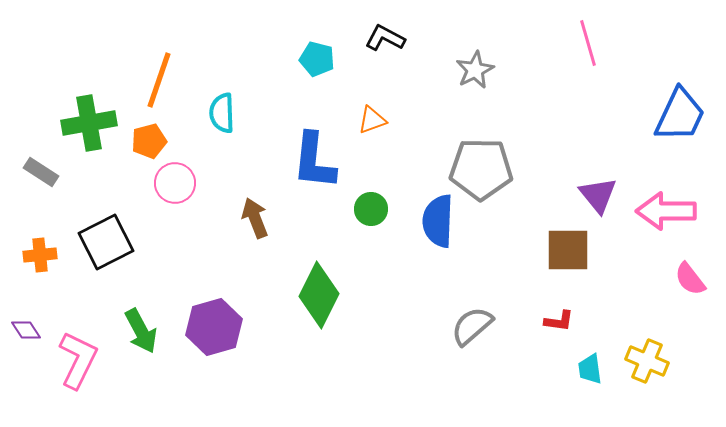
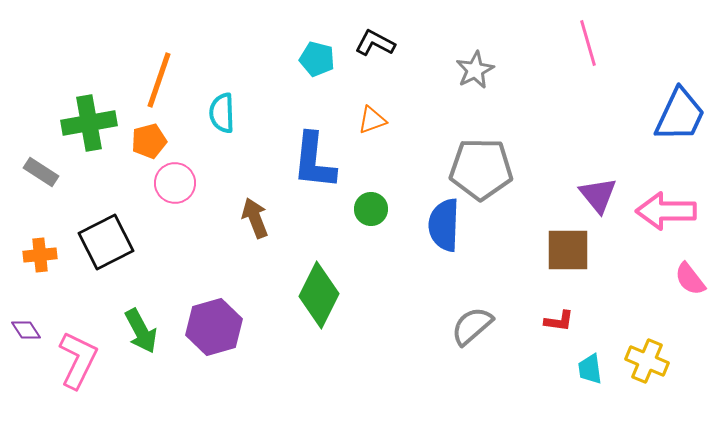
black L-shape: moved 10 px left, 5 px down
blue semicircle: moved 6 px right, 4 px down
